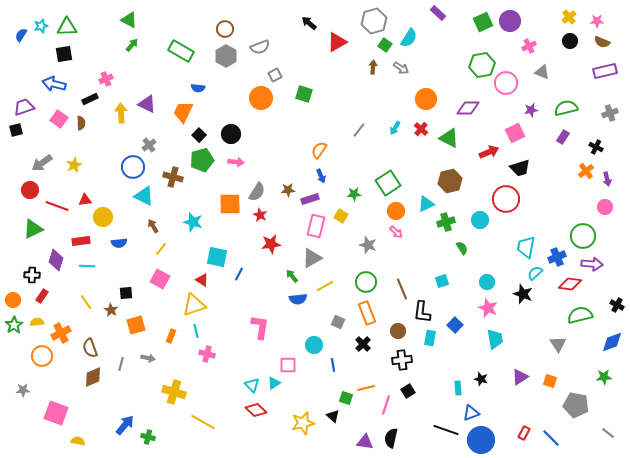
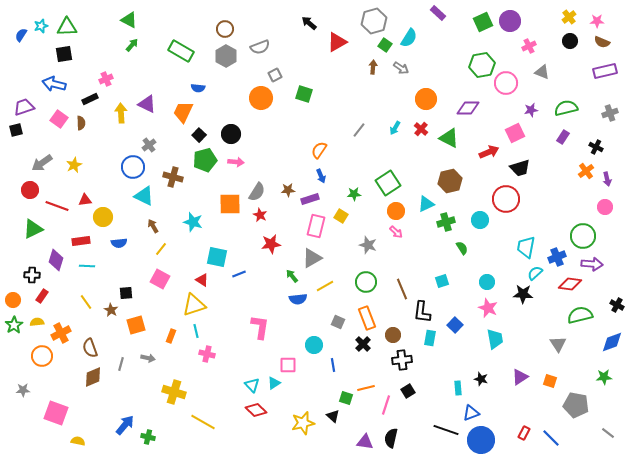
green pentagon at (202, 160): moved 3 px right
blue line at (239, 274): rotated 40 degrees clockwise
black star at (523, 294): rotated 18 degrees counterclockwise
orange rectangle at (367, 313): moved 5 px down
brown circle at (398, 331): moved 5 px left, 4 px down
